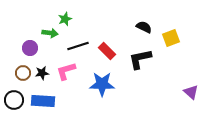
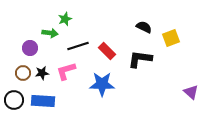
black L-shape: rotated 20 degrees clockwise
